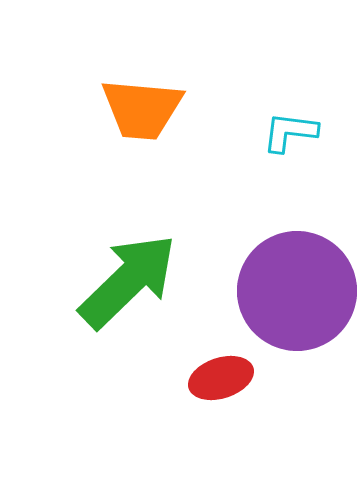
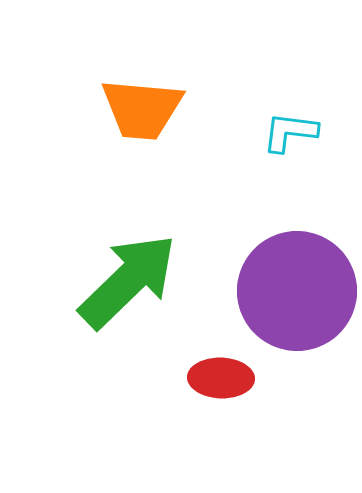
red ellipse: rotated 20 degrees clockwise
